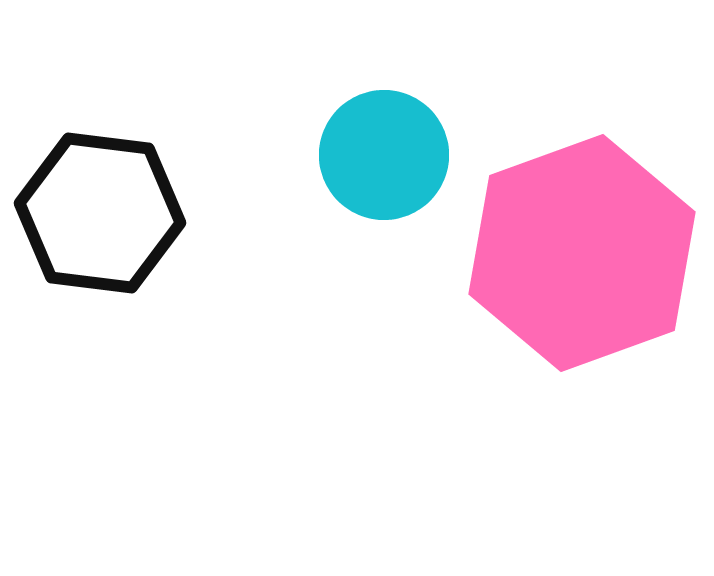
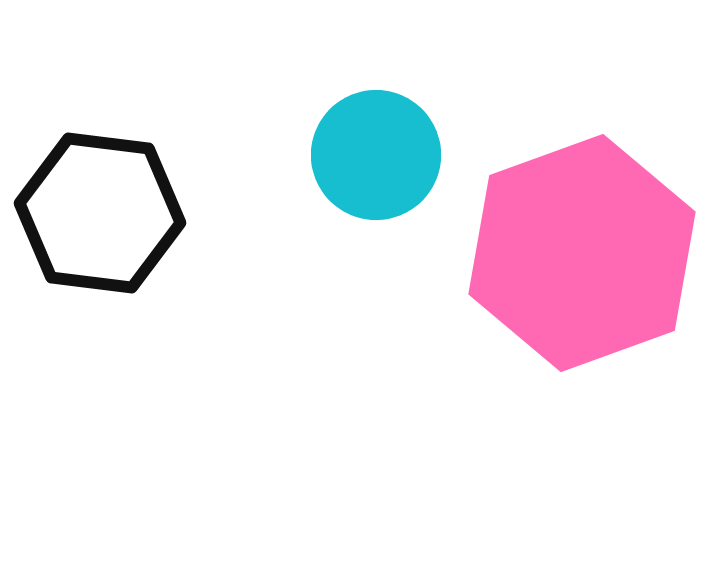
cyan circle: moved 8 px left
